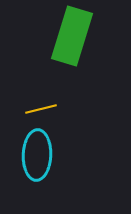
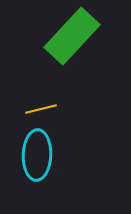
green rectangle: rotated 26 degrees clockwise
